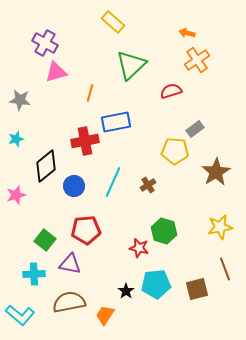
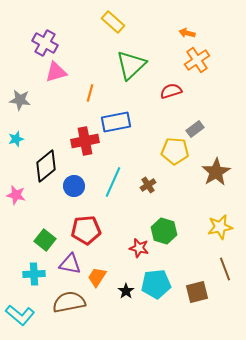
pink star: rotated 30 degrees clockwise
brown square: moved 3 px down
orange trapezoid: moved 8 px left, 38 px up
